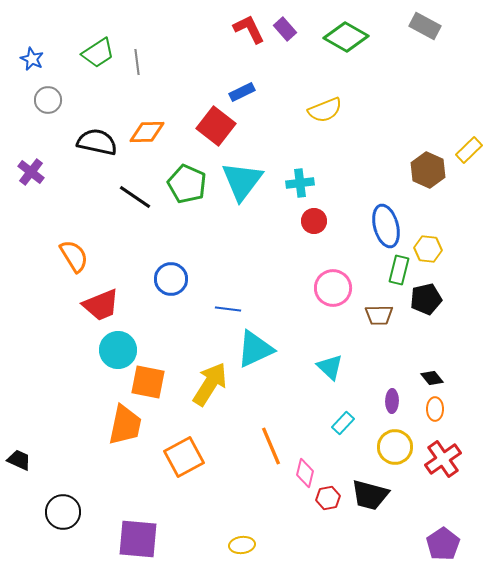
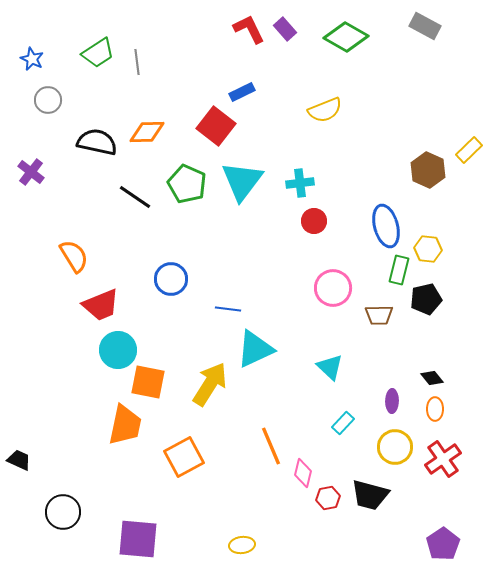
pink diamond at (305, 473): moved 2 px left
